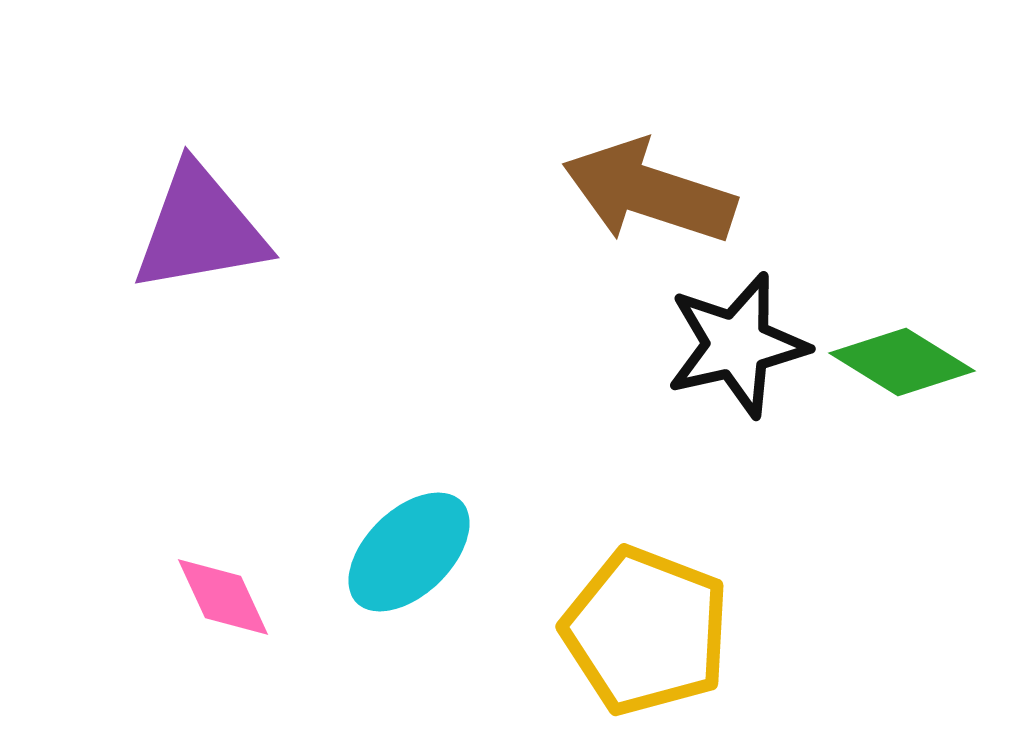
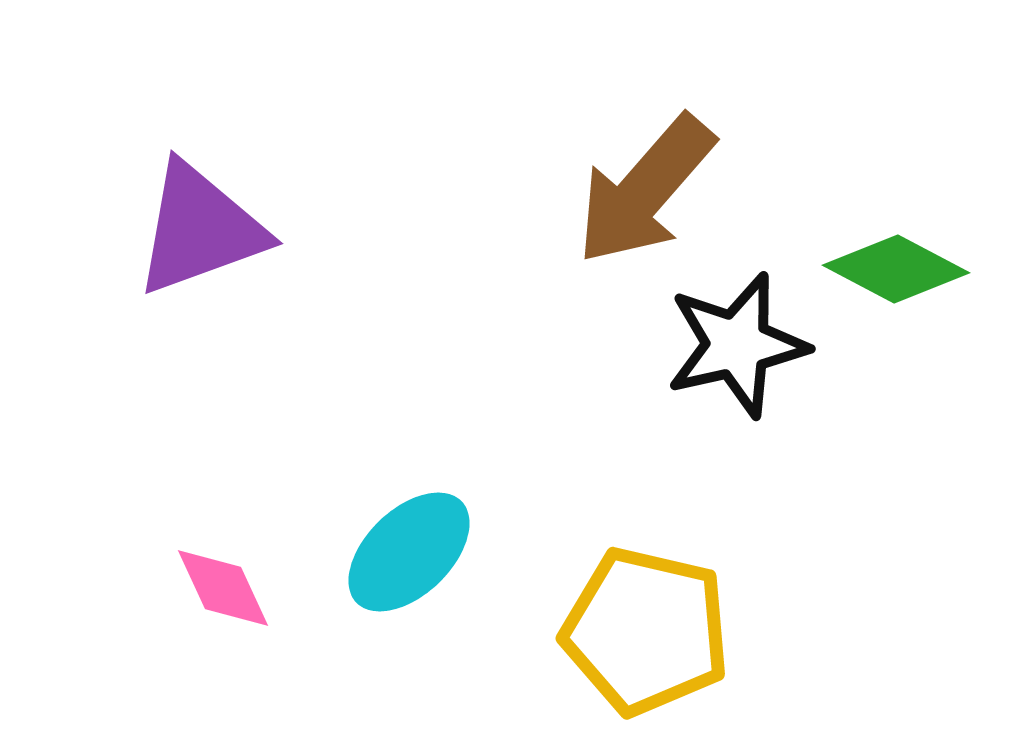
brown arrow: moved 4 px left, 2 px up; rotated 67 degrees counterclockwise
purple triangle: rotated 10 degrees counterclockwise
green diamond: moved 6 px left, 93 px up; rotated 4 degrees counterclockwise
pink diamond: moved 9 px up
yellow pentagon: rotated 8 degrees counterclockwise
